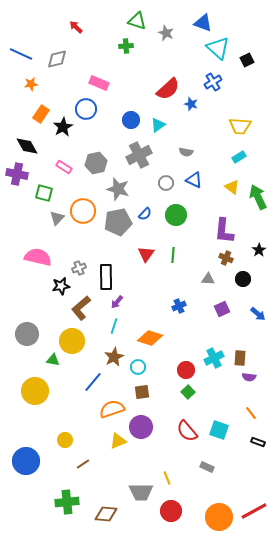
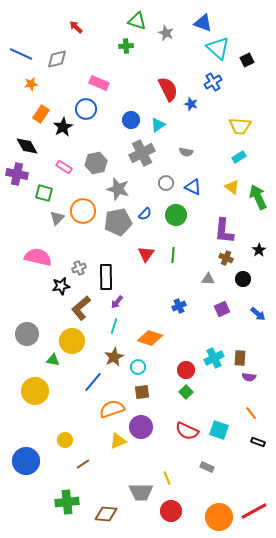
red semicircle at (168, 89): rotated 75 degrees counterclockwise
gray cross at (139, 155): moved 3 px right, 2 px up
blue triangle at (194, 180): moved 1 px left, 7 px down
green square at (188, 392): moved 2 px left
red semicircle at (187, 431): rotated 25 degrees counterclockwise
